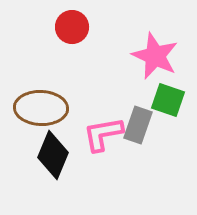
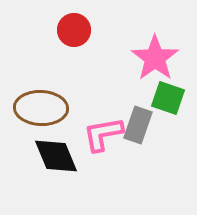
red circle: moved 2 px right, 3 px down
pink star: moved 2 px down; rotated 12 degrees clockwise
green square: moved 2 px up
black diamond: moved 3 px right, 1 px down; rotated 45 degrees counterclockwise
